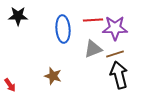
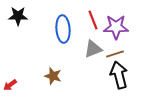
red line: rotated 72 degrees clockwise
purple star: moved 1 px right, 1 px up
red arrow: rotated 88 degrees clockwise
